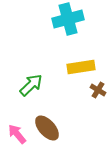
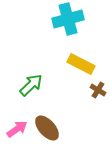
yellow rectangle: moved 3 px up; rotated 36 degrees clockwise
pink arrow: moved 5 px up; rotated 95 degrees clockwise
